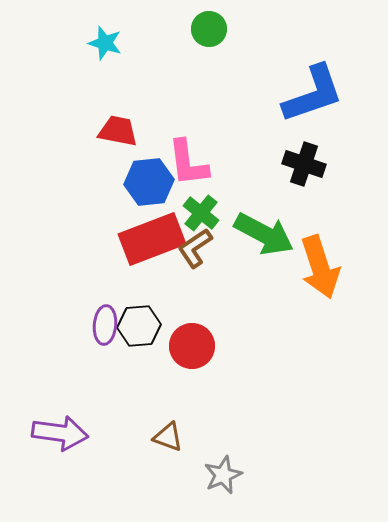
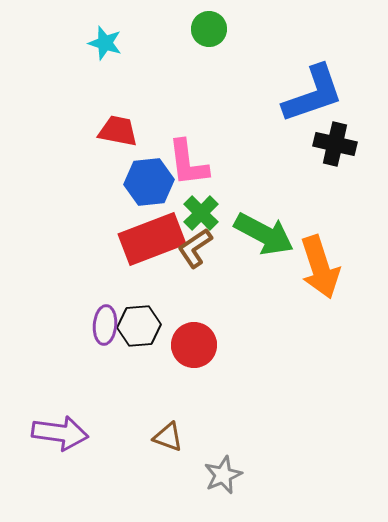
black cross: moved 31 px right, 20 px up; rotated 6 degrees counterclockwise
green cross: rotated 6 degrees clockwise
red circle: moved 2 px right, 1 px up
